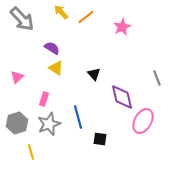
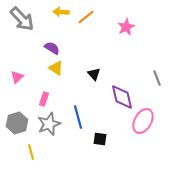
yellow arrow: rotated 42 degrees counterclockwise
pink star: moved 4 px right
